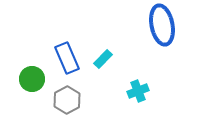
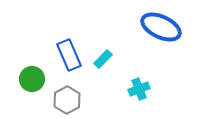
blue ellipse: moved 1 px left, 2 px down; rotated 54 degrees counterclockwise
blue rectangle: moved 2 px right, 3 px up
cyan cross: moved 1 px right, 2 px up
